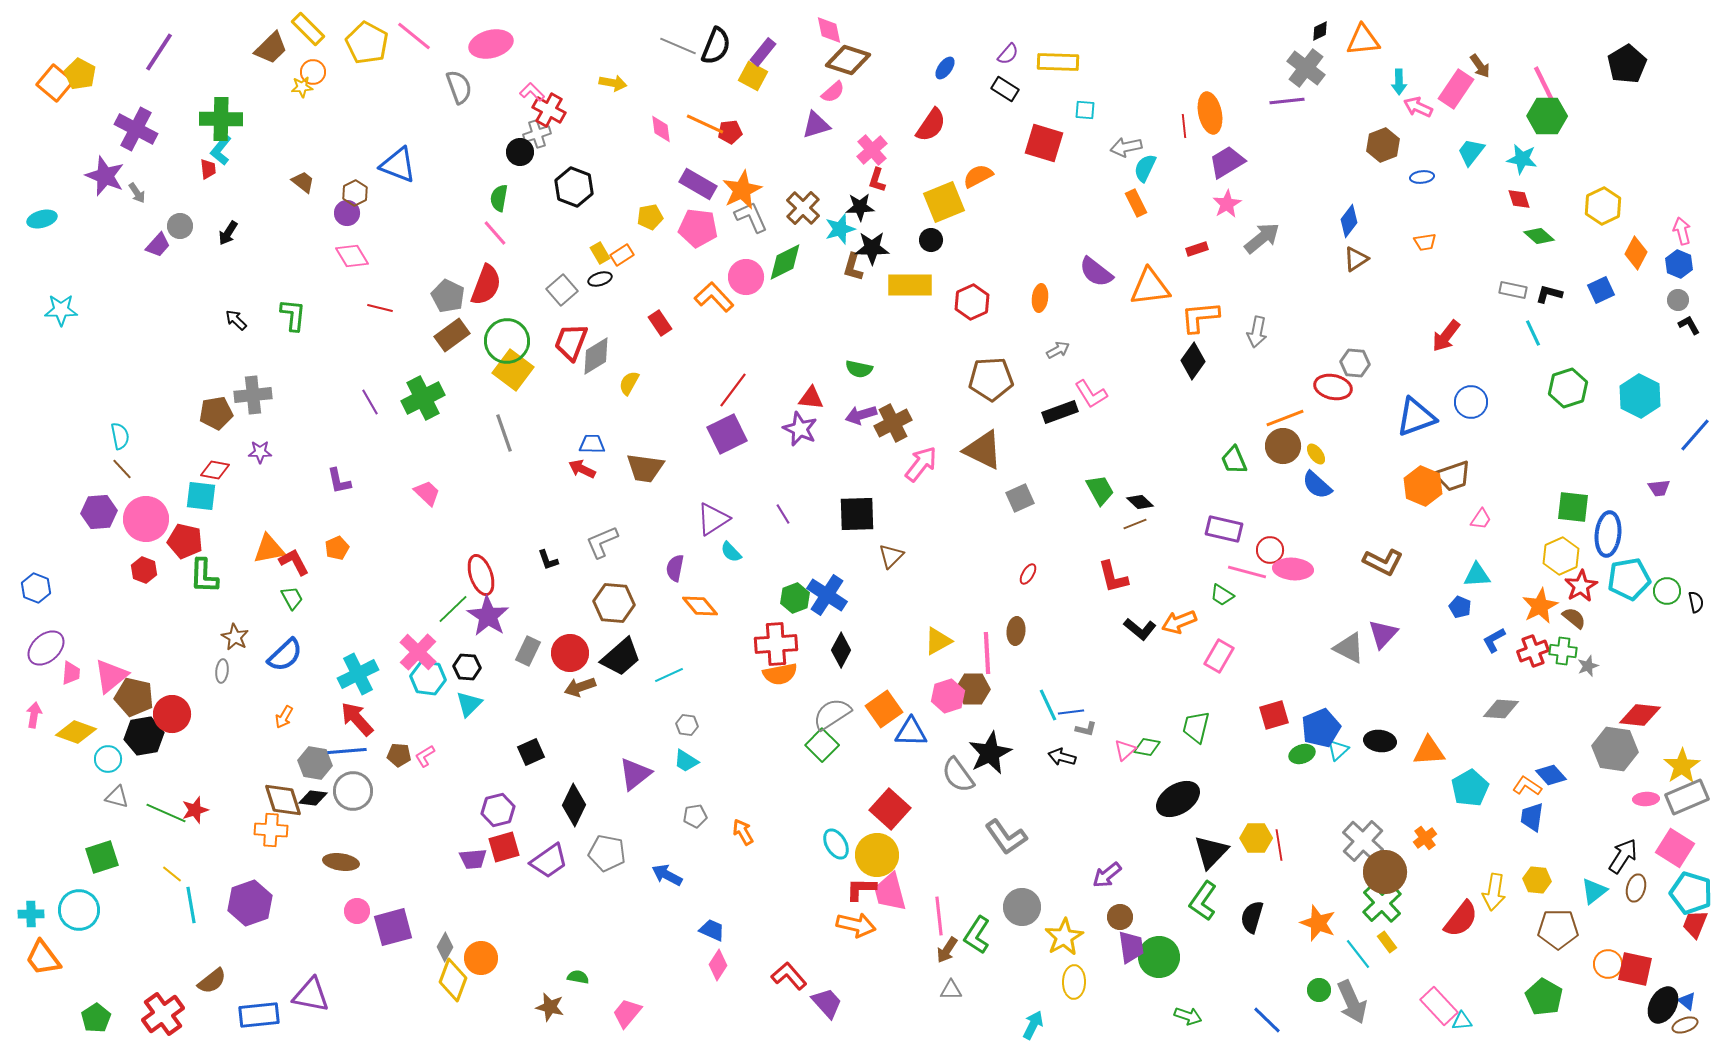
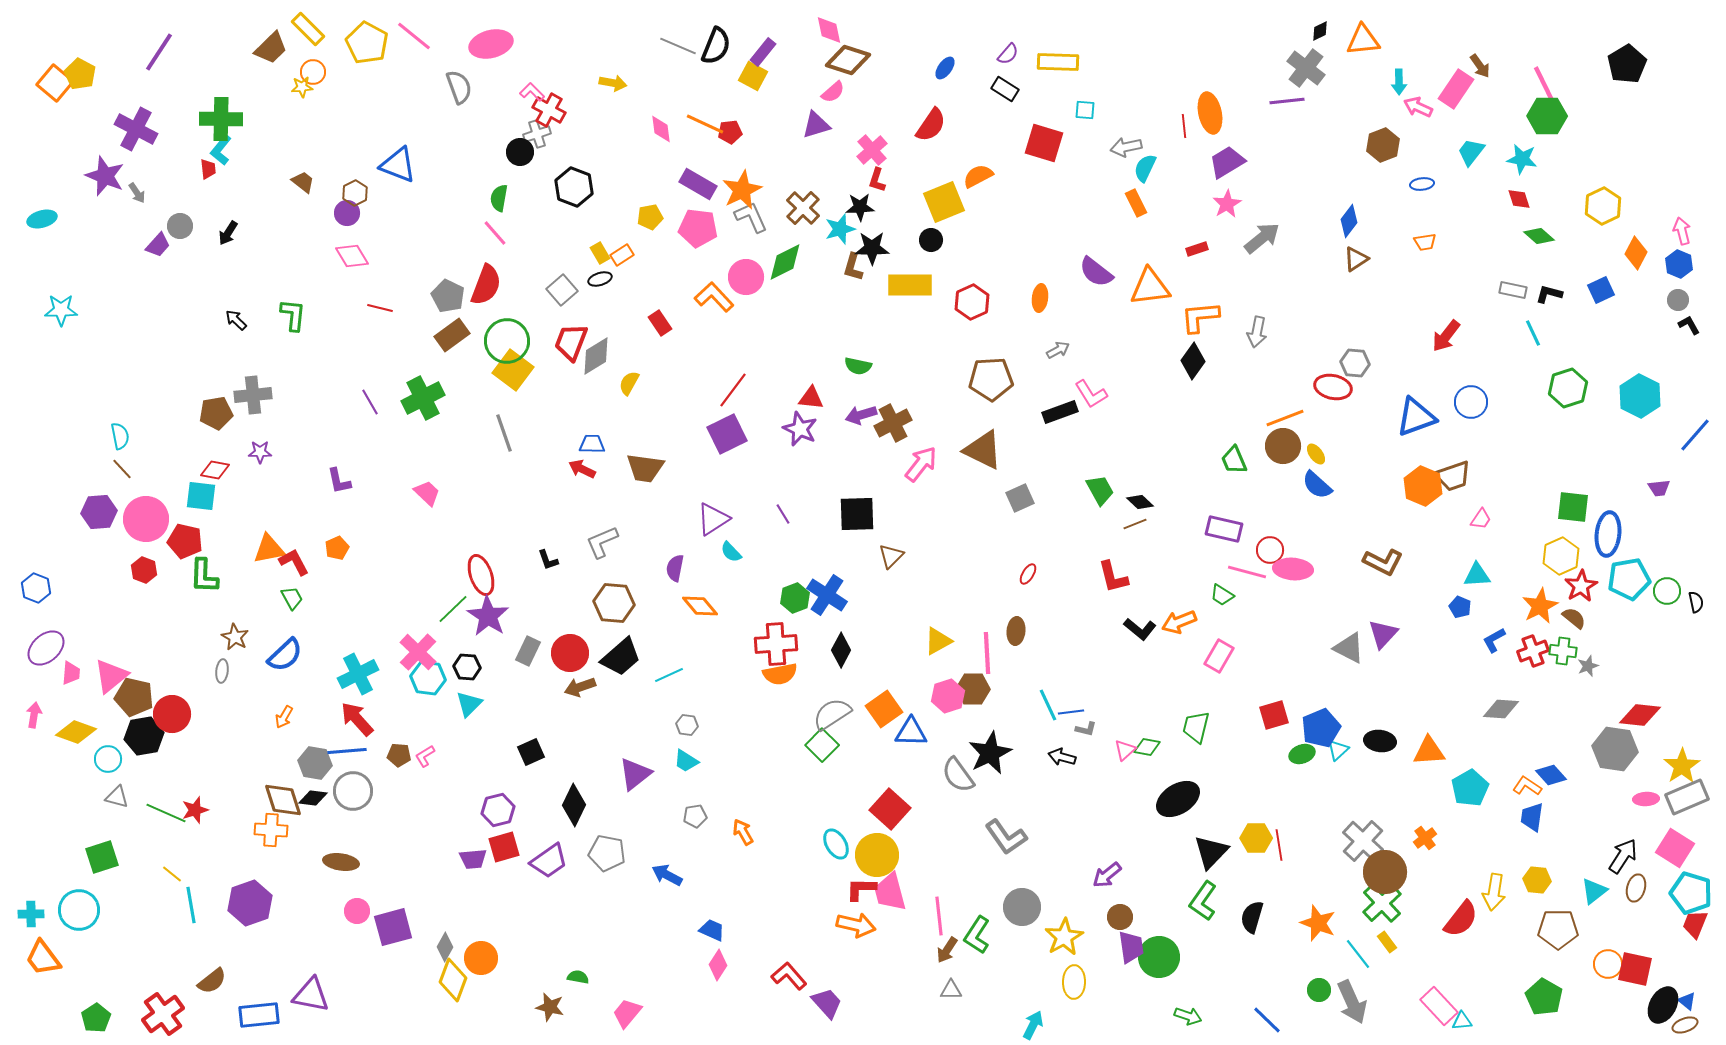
blue ellipse at (1422, 177): moved 7 px down
green semicircle at (859, 369): moved 1 px left, 3 px up
